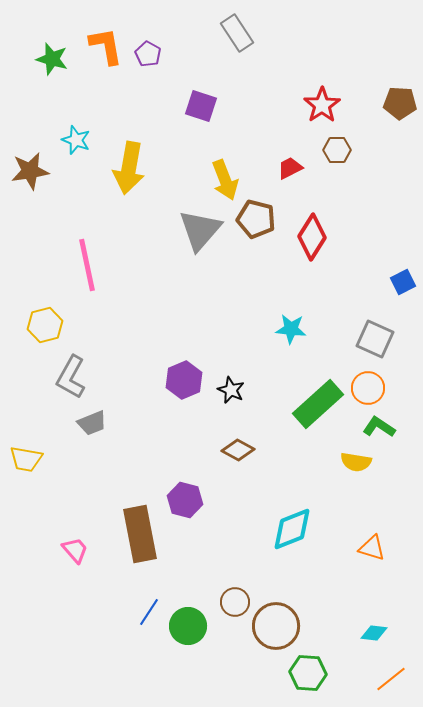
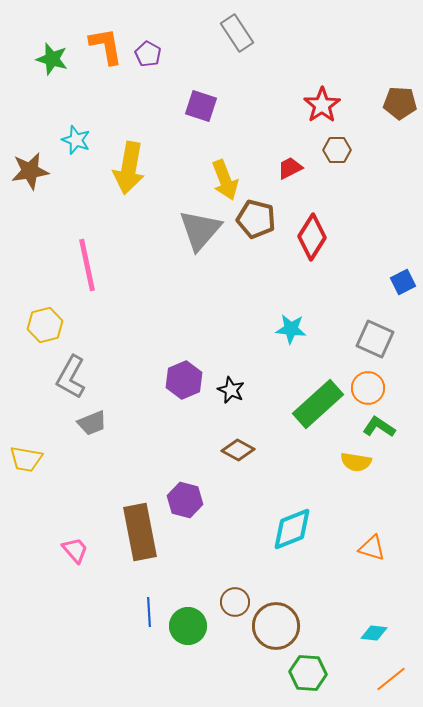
brown rectangle at (140, 534): moved 2 px up
blue line at (149, 612): rotated 36 degrees counterclockwise
